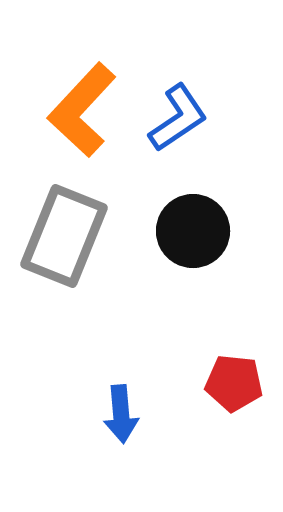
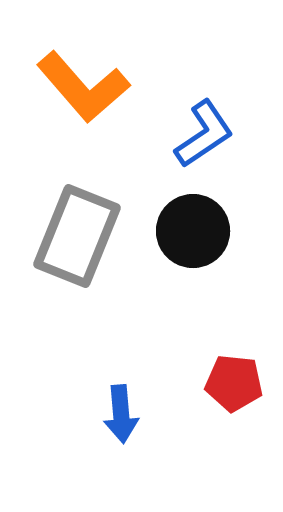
orange L-shape: moved 1 px right, 23 px up; rotated 84 degrees counterclockwise
blue L-shape: moved 26 px right, 16 px down
gray rectangle: moved 13 px right
